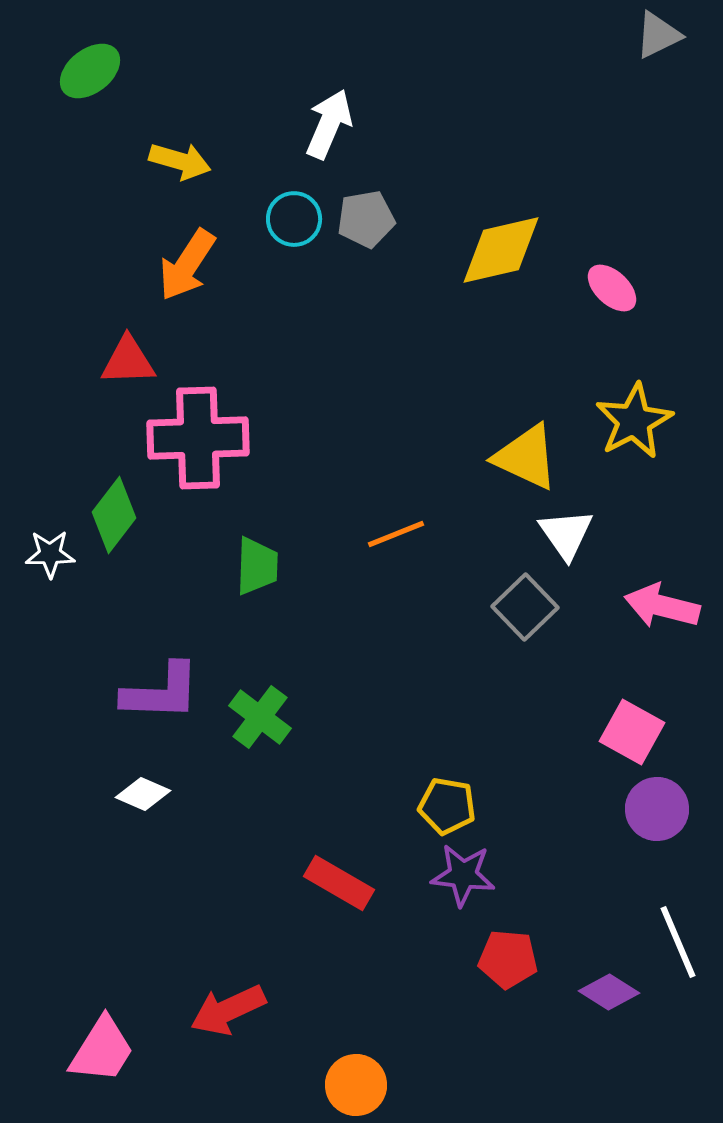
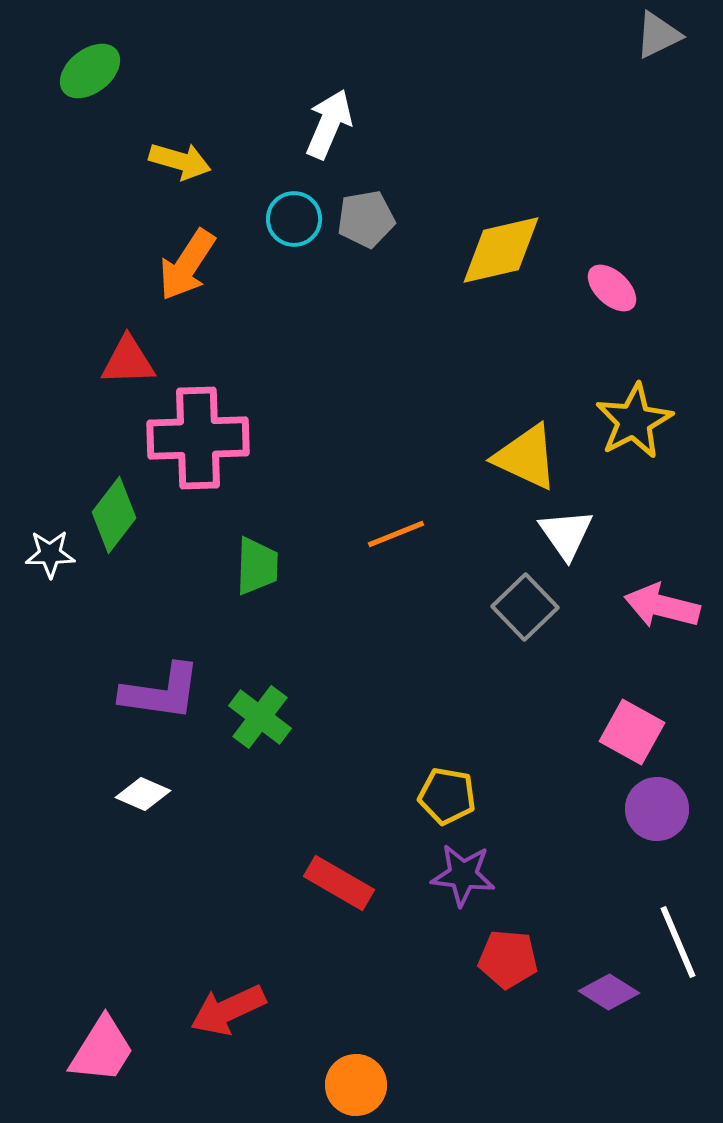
purple L-shape: rotated 6 degrees clockwise
yellow pentagon: moved 10 px up
